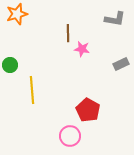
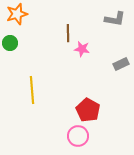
green circle: moved 22 px up
pink circle: moved 8 px right
